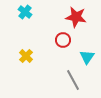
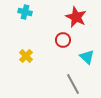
cyan cross: rotated 24 degrees counterclockwise
red star: rotated 15 degrees clockwise
cyan triangle: rotated 21 degrees counterclockwise
gray line: moved 4 px down
